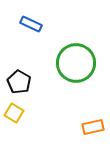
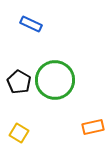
green circle: moved 21 px left, 17 px down
yellow square: moved 5 px right, 20 px down
